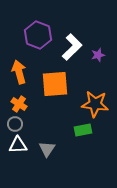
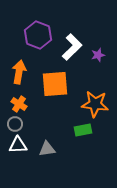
orange arrow: rotated 25 degrees clockwise
gray triangle: rotated 48 degrees clockwise
